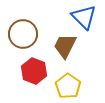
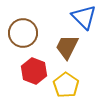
brown circle: moved 1 px up
brown trapezoid: moved 2 px right, 1 px down
yellow pentagon: moved 2 px left, 1 px up
